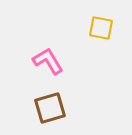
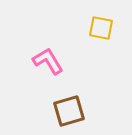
brown square: moved 19 px right, 3 px down
